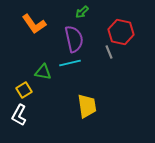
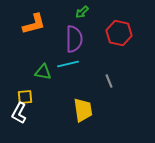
orange L-shape: rotated 70 degrees counterclockwise
red hexagon: moved 2 px left, 1 px down
purple semicircle: rotated 12 degrees clockwise
gray line: moved 29 px down
cyan line: moved 2 px left, 1 px down
yellow square: moved 1 px right, 7 px down; rotated 28 degrees clockwise
yellow trapezoid: moved 4 px left, 4 px down
white L-shape: moved 2 px up
